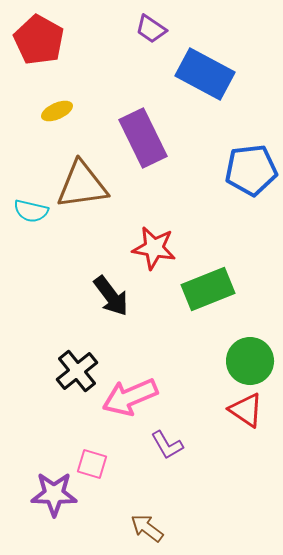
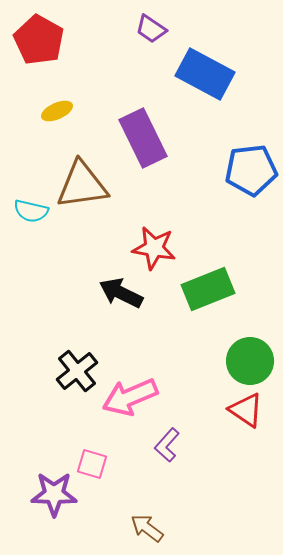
black arrow: moved 10 px right, 3 px up; rotated 153 degrees clockwise
purple L-shape: rotated 72 degrees clockwise
